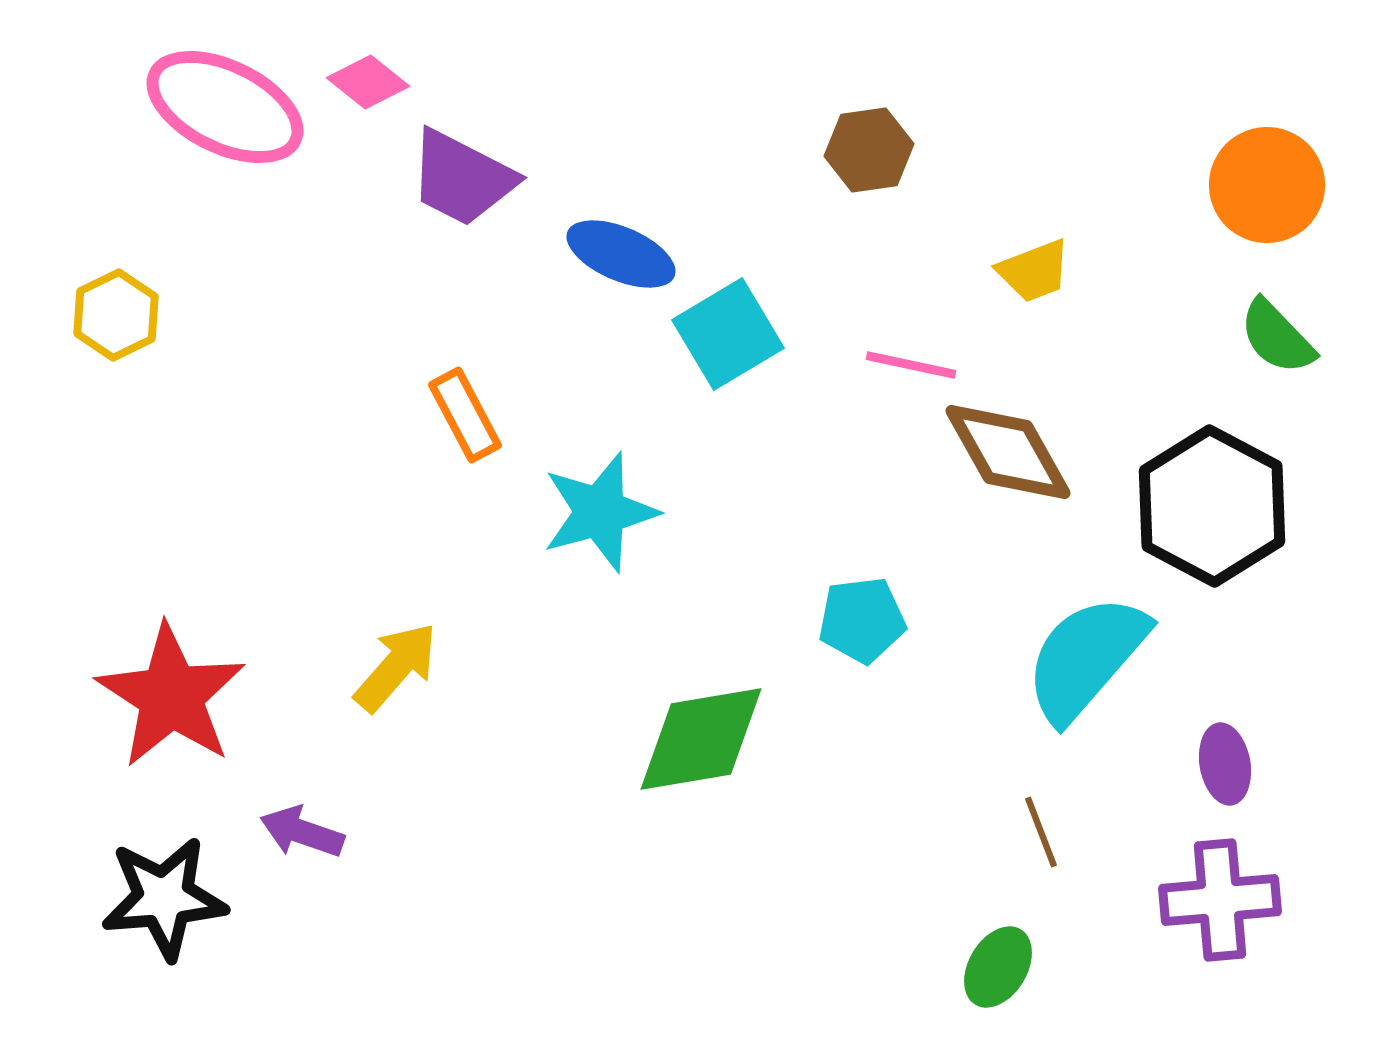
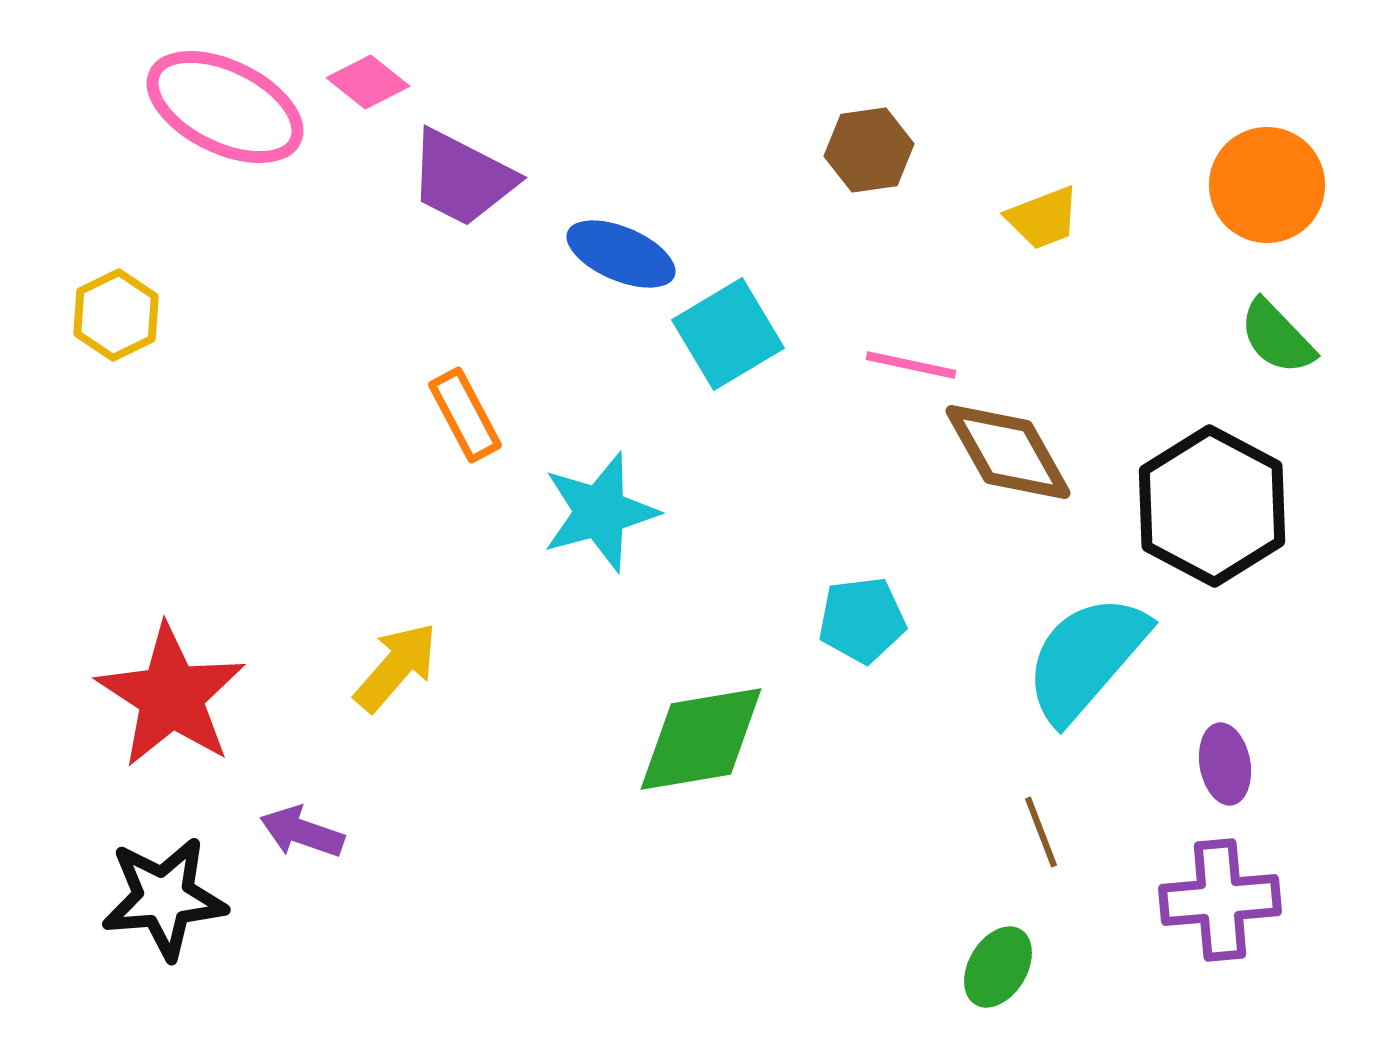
yellow trapezoid: moved 9 px right, 53 px up
